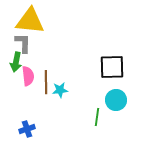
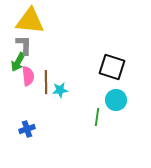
gray L-shape: moved 1 px right, 2 px down
green arrow: moved 2 px right; rotated 18 degrees clockwise
black square: rotated 20 degrees clockwise
